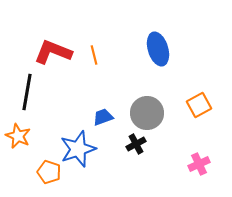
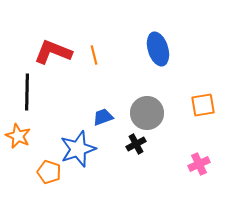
black line: rotated 9 degrees counterclockwise
orange square: moved 4 px right; rotated 20 degrees clockwise
